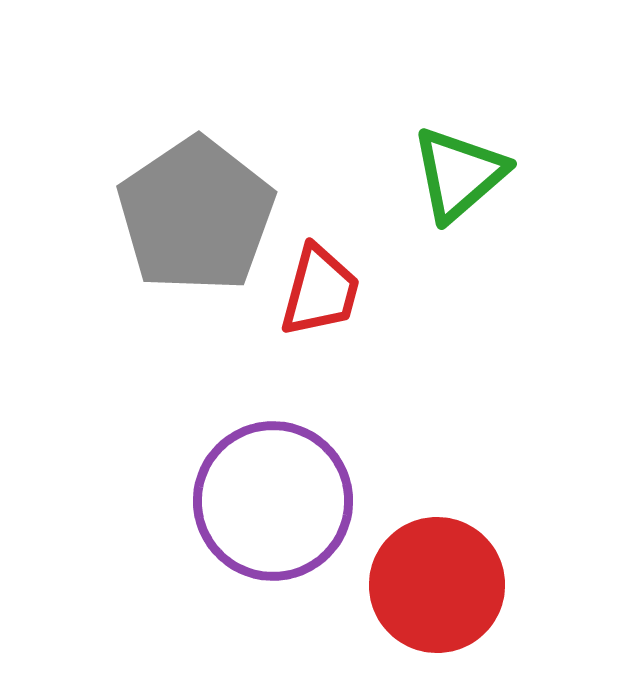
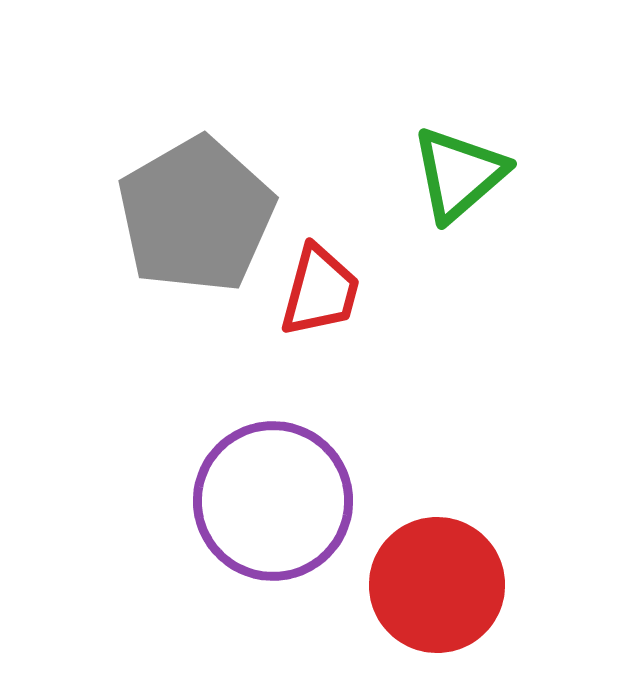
gray pentagon: rotated 4 degrees clockwise
